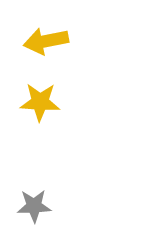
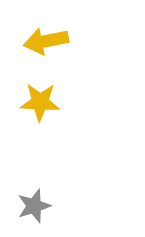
gray star: rotated 16 degrees counterclockwise
